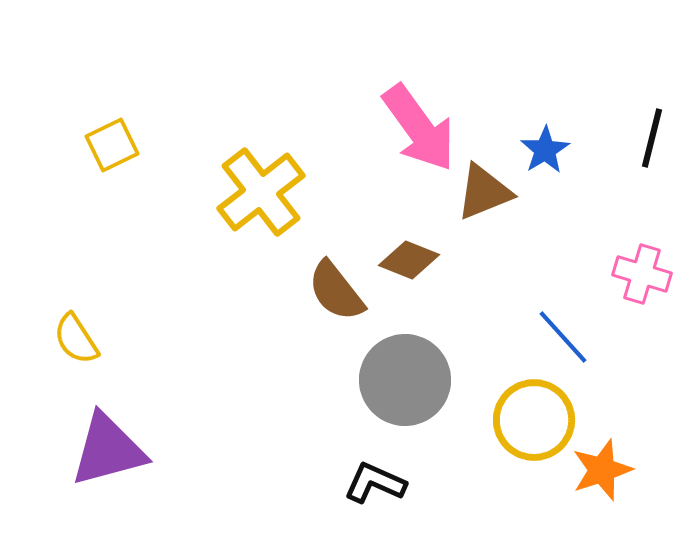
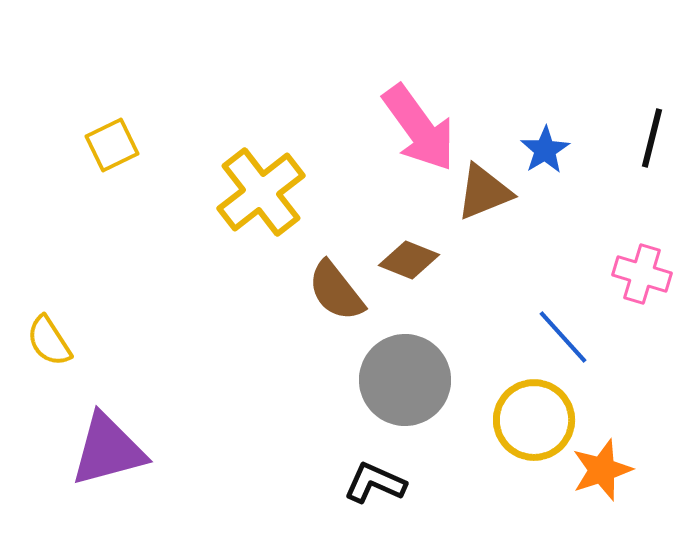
yellow semicircle: moved 27 px left, 2 px down
